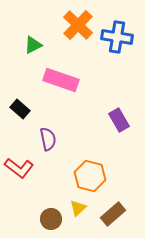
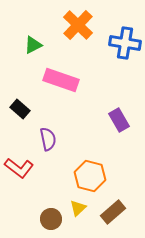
blue cross: moved 8 px right, 6 px down
brown rectangle: moved 2 px up
